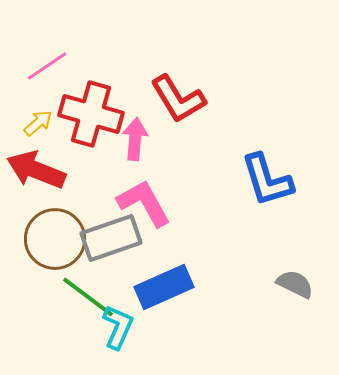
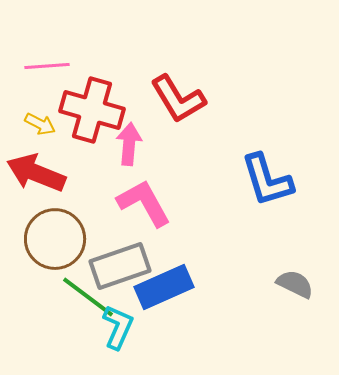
pink line: rotated 30 degrees clockwise
red cross: moved 1 px right, 4 px up
yellow arrow: moved 2 px right, 1 px down; rotated 68 degrees clockwise
pink arrow: moved 6 px left, 5 px down
red arrow: moved 3 px down
gray rectangle: moved 9 px right, 28 px down
